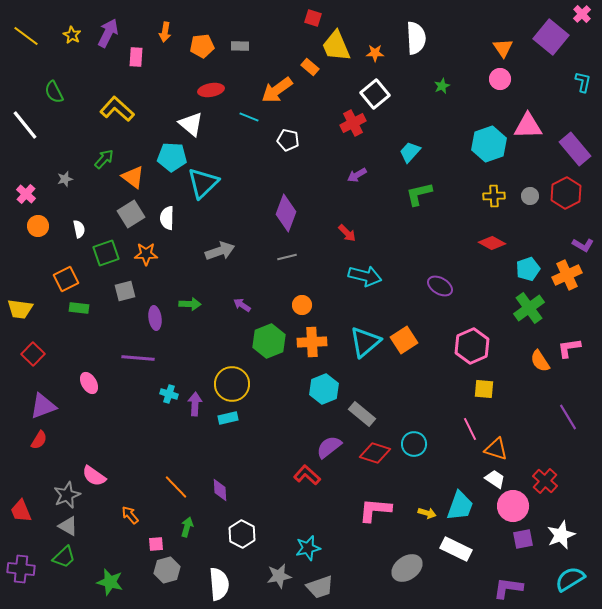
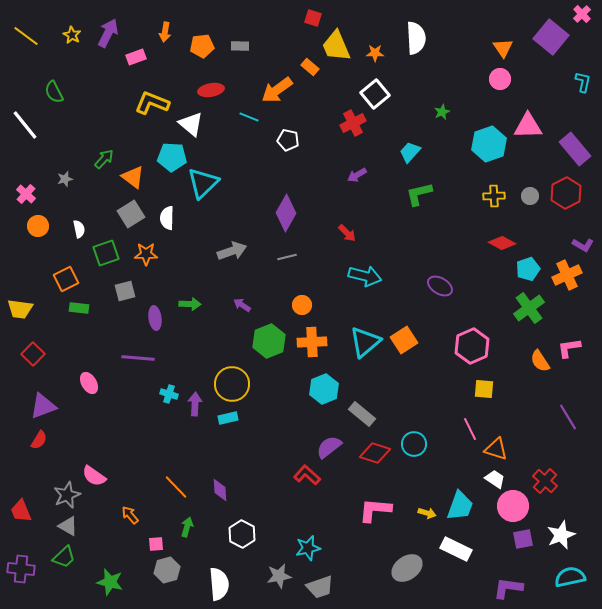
pink rectangle at (136, 57): rotated 66 degrees clockwise
green star at (442, 86): moved 26 px down
yellow L-shape at (117, 109): moved 35 px right, 6 px up; rotated 20 degrees counterclockwise
purple diamond at (286, 213): rotated 9 degrees clockwise
red diamond at (492, 243): moved 10 px right
gray arrow at (220, 251): moved 12 px right
cyan semicircle at (570, 579): moved 2 px up; rotated 20 degrees clockwise
